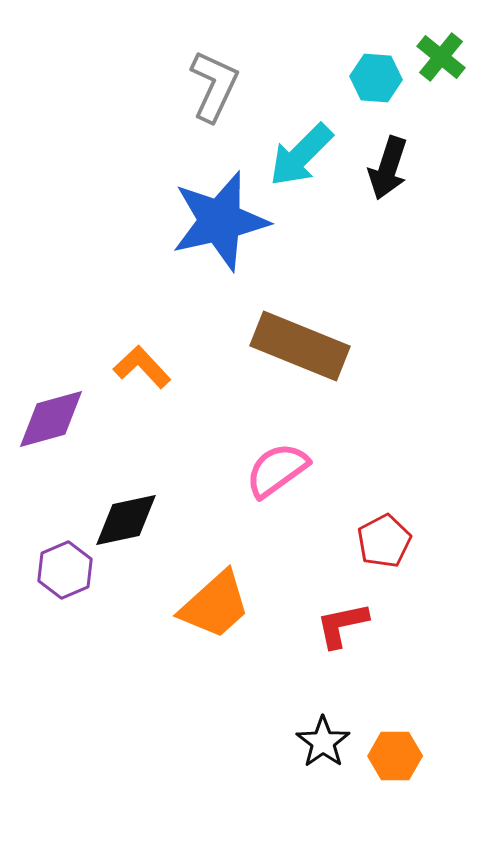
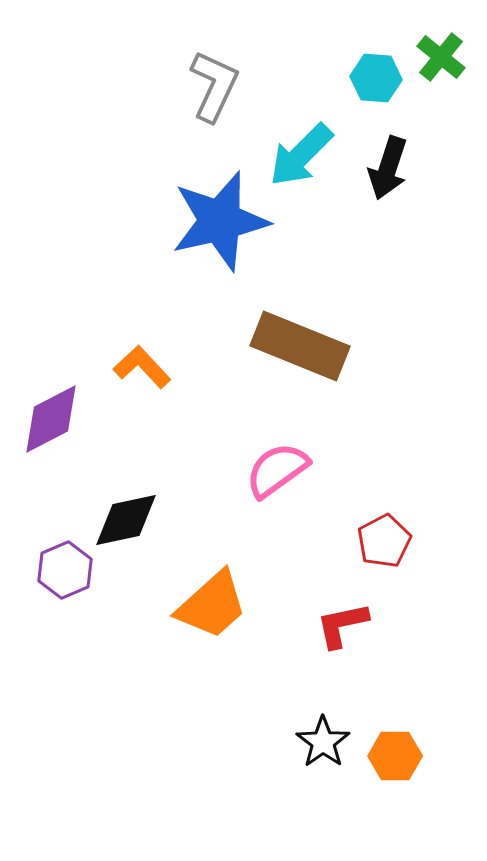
purple diamond: rotated 12 degrees counterclockwise
orange trapezoid: moved 3 px left
